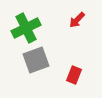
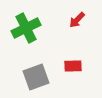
gray square: moved 17 px down
red rectangle: moved 1 px left, 9 px up; rotated 66 degrees clockwise
